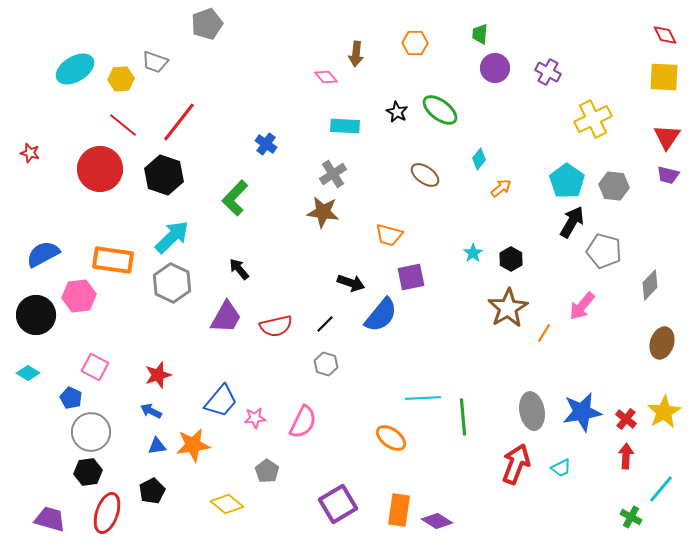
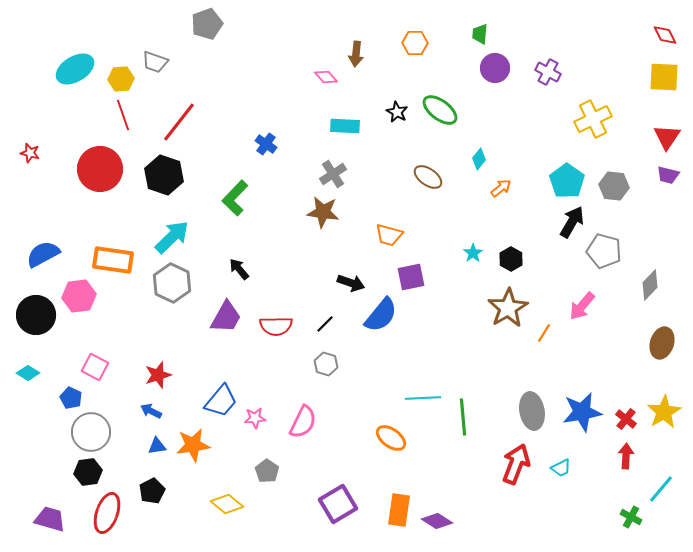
red line at (123, 125): moved 10 px up; rotated 32 degrees clockwise
brown ellipse at (425, 175): moved 3 px right, 2 px down
red semicircle at (276, 326): rotated 12 degrees clockwise
